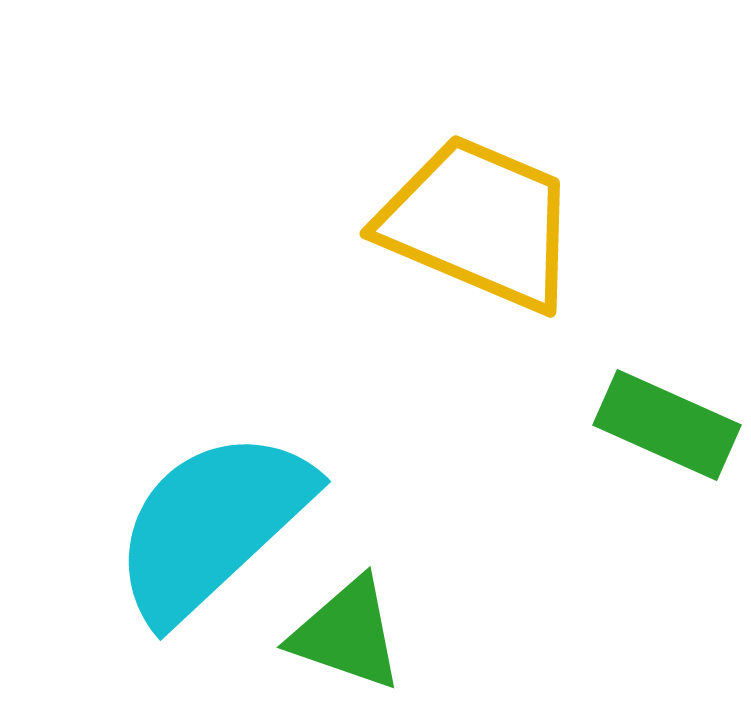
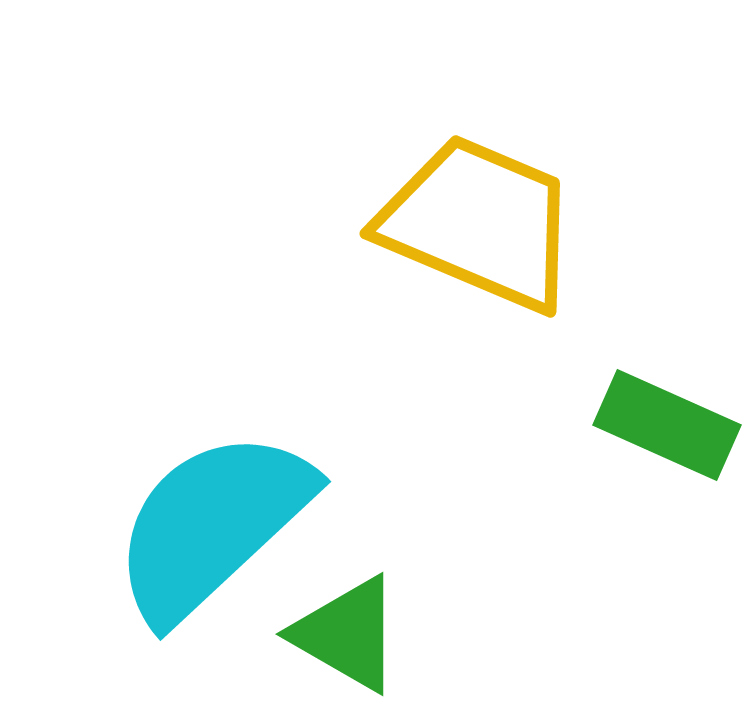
green triangle: rotated 11 degrees clockwise
